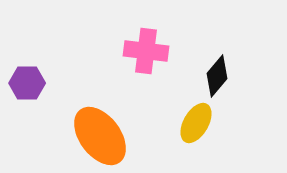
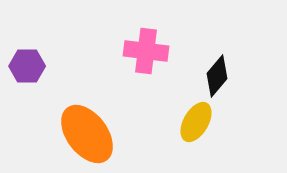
purple hexagon: moved 17 px up
yellow ellipse: moved 1 px up
orange ellipse: moved 13 px left, 2 px up
